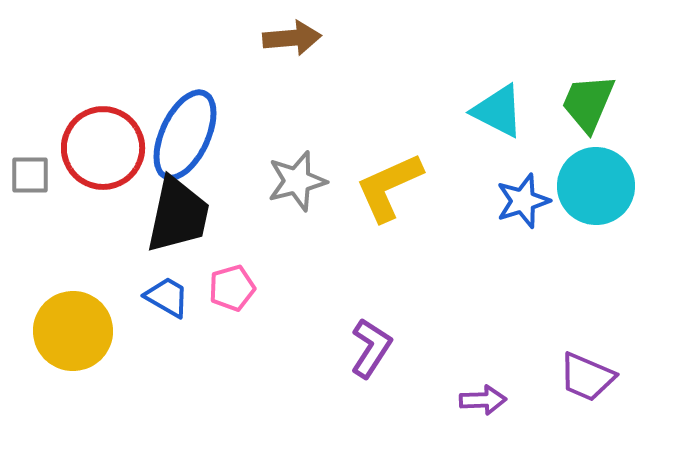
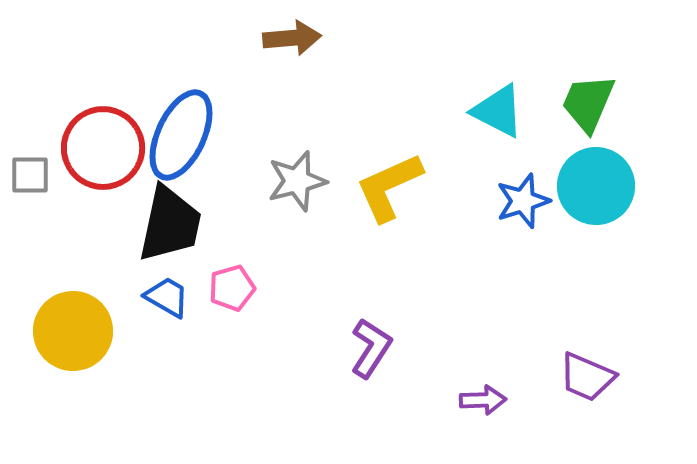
blue ellipse: moved 4 px left
black trapezoid: moved 8 px left, 9 px down
